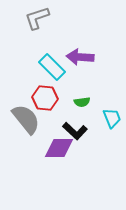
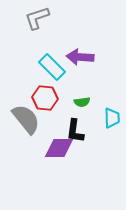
cyan trapezoid: rotated 20 degrees clockwise
black L-shape: rotated 55 degrees clockwise
